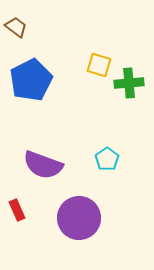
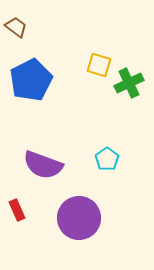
green cross: rotated 20 degrees counterclockwise
